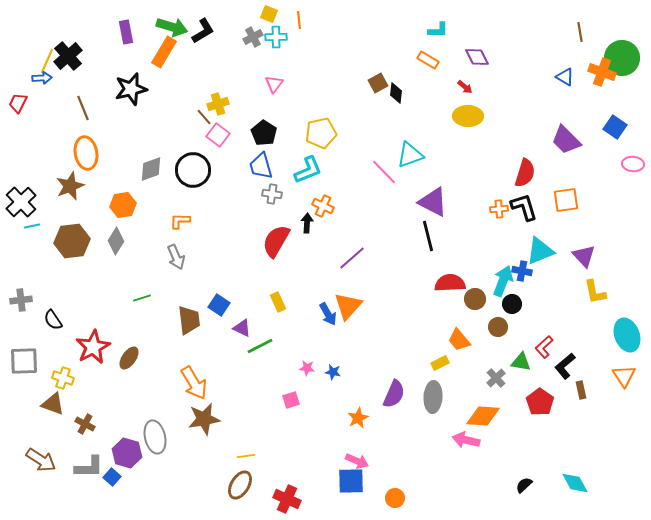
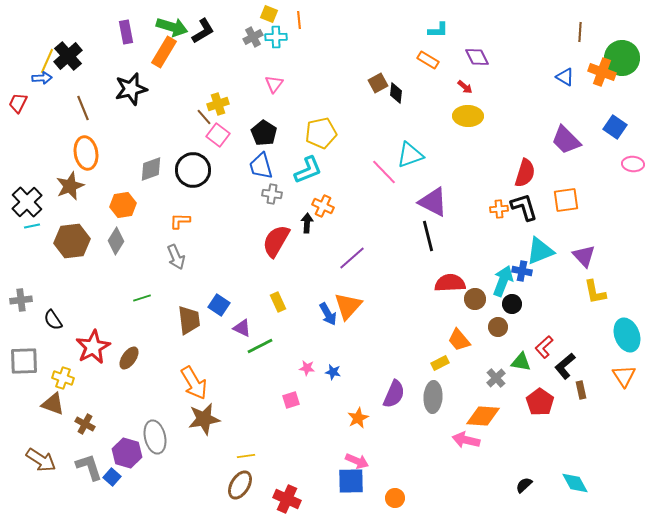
brown line at (580, 32): rotated 12 degrees clockwise
black cross at (21, 202): moved 6 px right
gray L-shape at (89, 467): rotated 108 degrees counterclockwise
